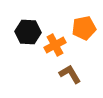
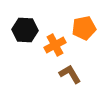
black hexagon: moved 3 px left, 2 px up
